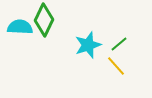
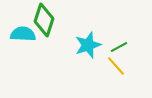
green diamond: rotated 8 degrees counterclockwise
cyan semicircle: moved 3 px right, 7 px down
green line: moved 3 px down; rotated 12 degrees clockwise
